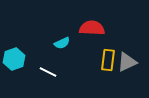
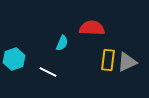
cyan semicircle: rotated 42 degrees counterclockwise
